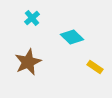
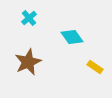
cyan cross: moved 3 px left
cyan diamond: rotated 10 degrees clockwise
